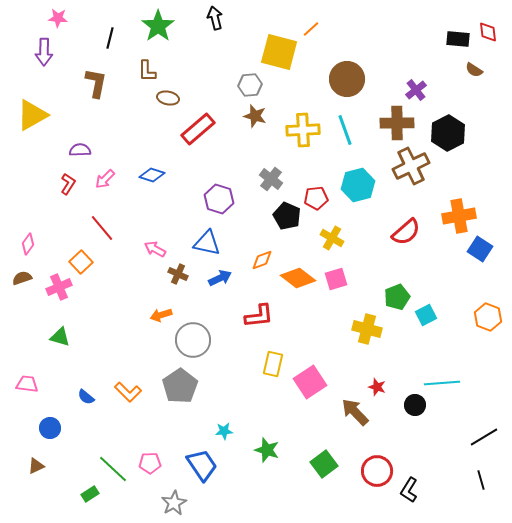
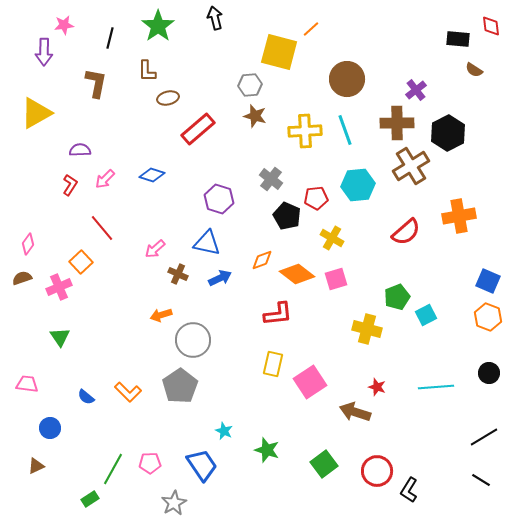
pink star at (58, 18): moved 6 px right, 7 px down; rotated 12 degrees counterclockwise
red diamond at (488, 32): moved 3 px right, 6 px up
brown ellipse at (168, 98): rotated 25 degrees counterclockwise
yellow triangle at (32, 115): moved 4 px right, 2 px up
yellow cross at (303, 130): moved 2 px right, 1 px down
brown cross at (411, 166): rotated 6 degrees counterclockwise
red L-shape at (68, 184): moved 2 px right, 1 px down
cyan hexagon at (358, 185): rotated 8 degrees clockwise
pink arrow at (155, 249): rotated 70 degrees counterclockwise
blue square at (480, 249): moved 8 px right, 32 px down; rotated 10 degrees counterclockwise
orange diamond at (298, 278): moved 1 px left, 4 px up
red L-shape at (259, 316): moved 19 px right, 2 px up
green triangle at (60, 337): rotated 40 degrees clockwise
cyan line at (442, 383): moved 6 px left, 4 px down
black circle at (415, 405): moved 74 px right, 32 px up
brown arrow at (355, 412): rotated 28 degrees counterclockwise
cyan star at (224, 431): rotated 30 degrees clockwise
green line at (113, 469): rotated 76 degrees clockwise
black line at (481, 480): rotated 42 degrees counterclockwise
green rectangle at (90, 494): moved 5 px down
